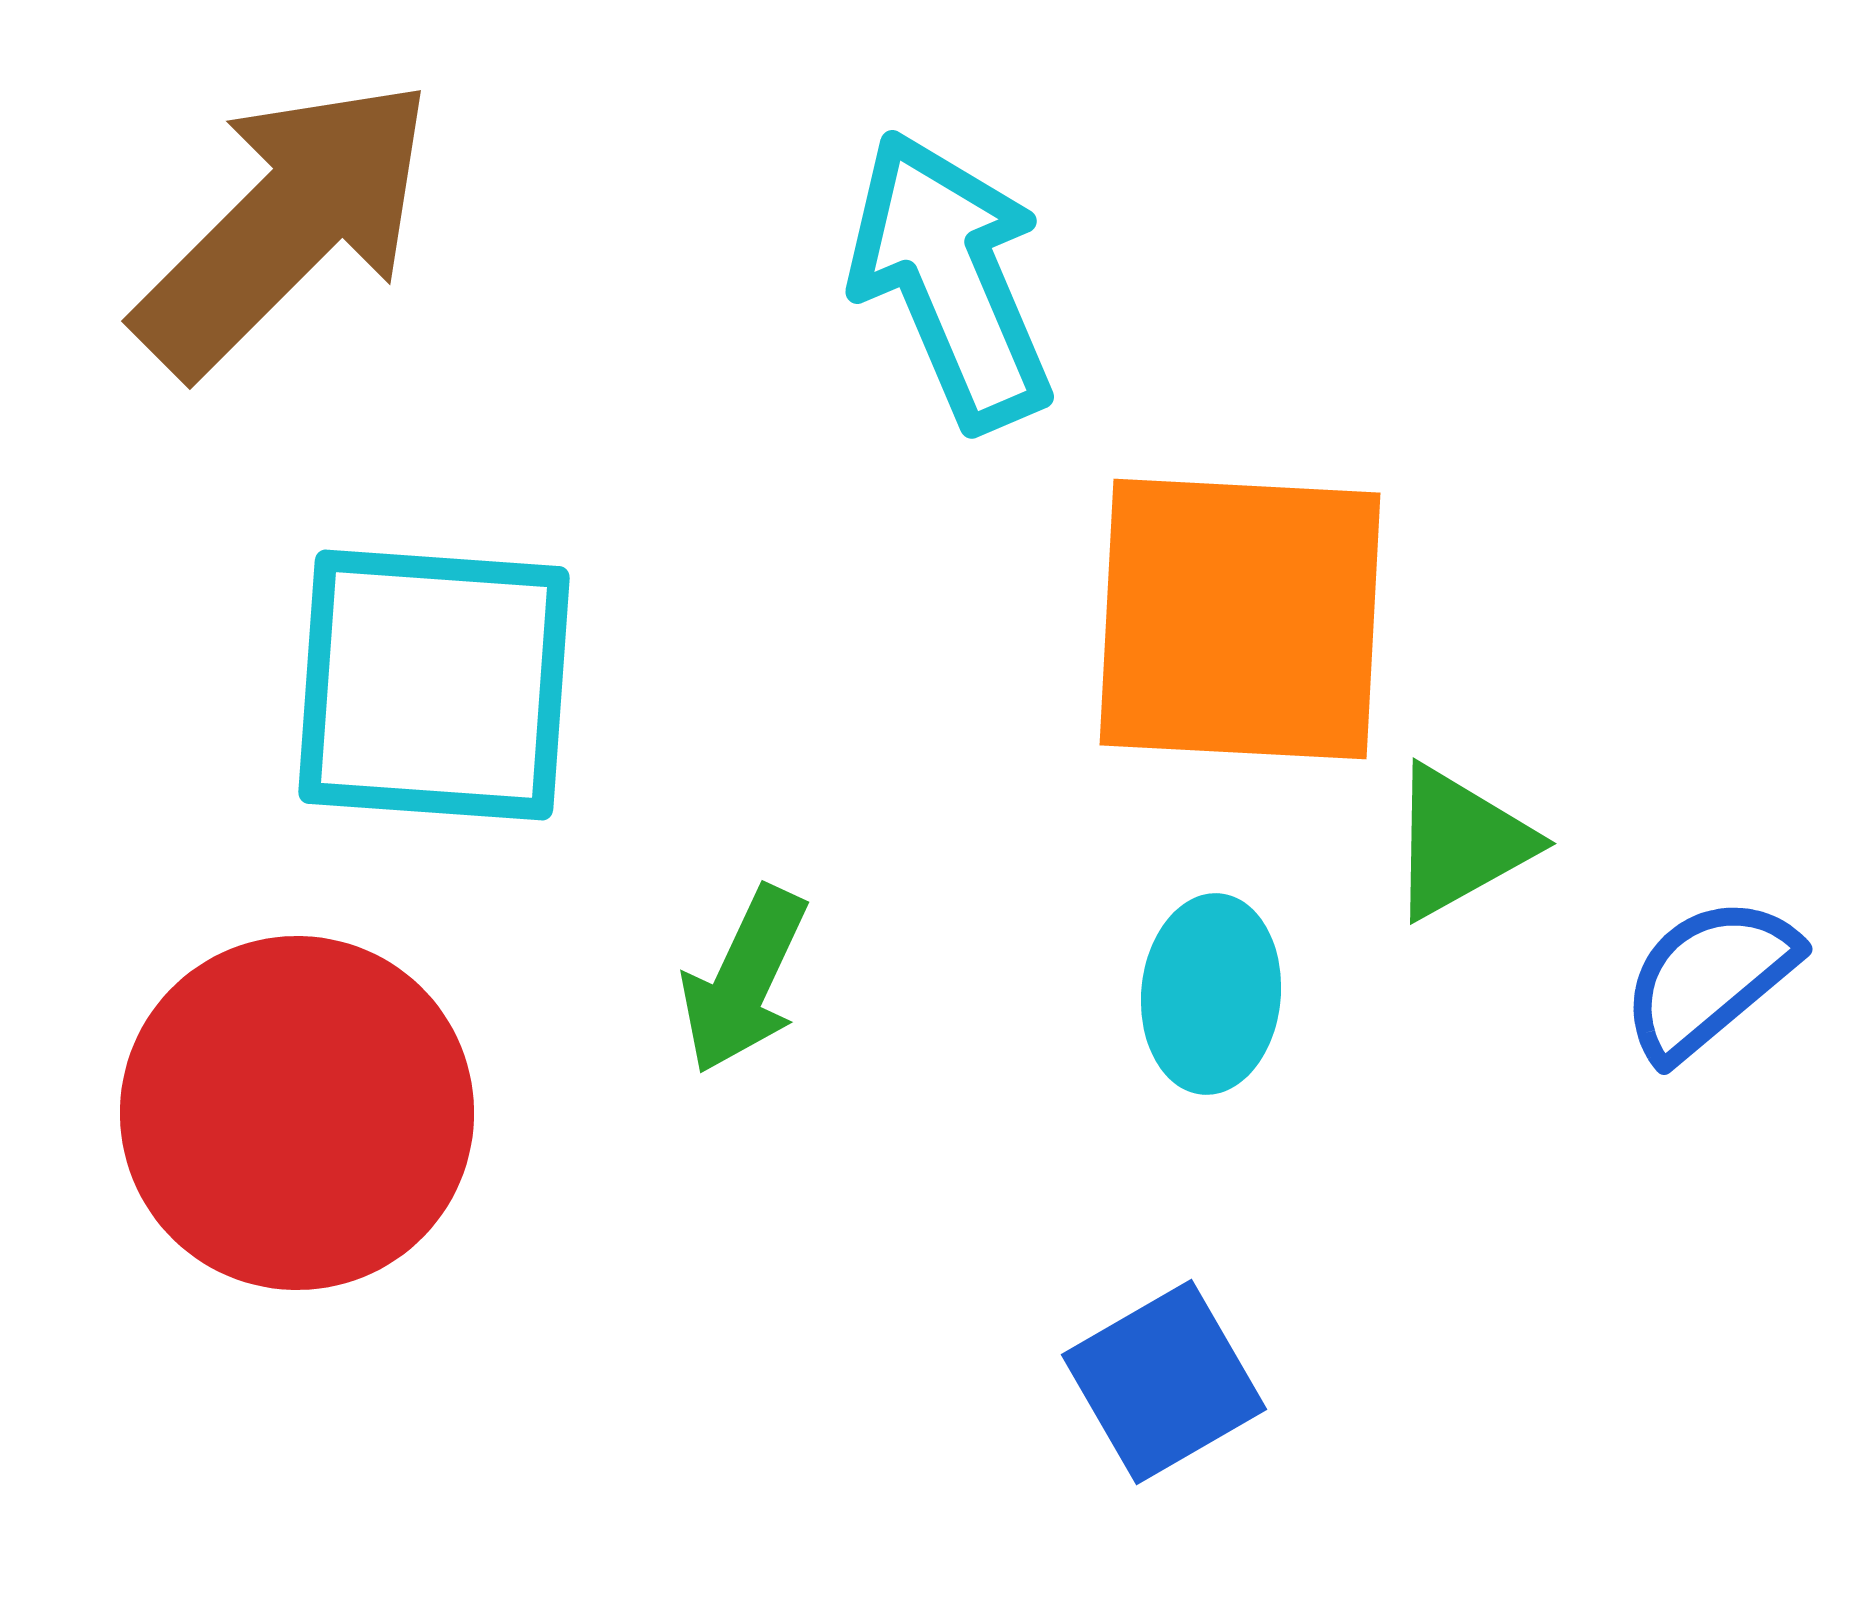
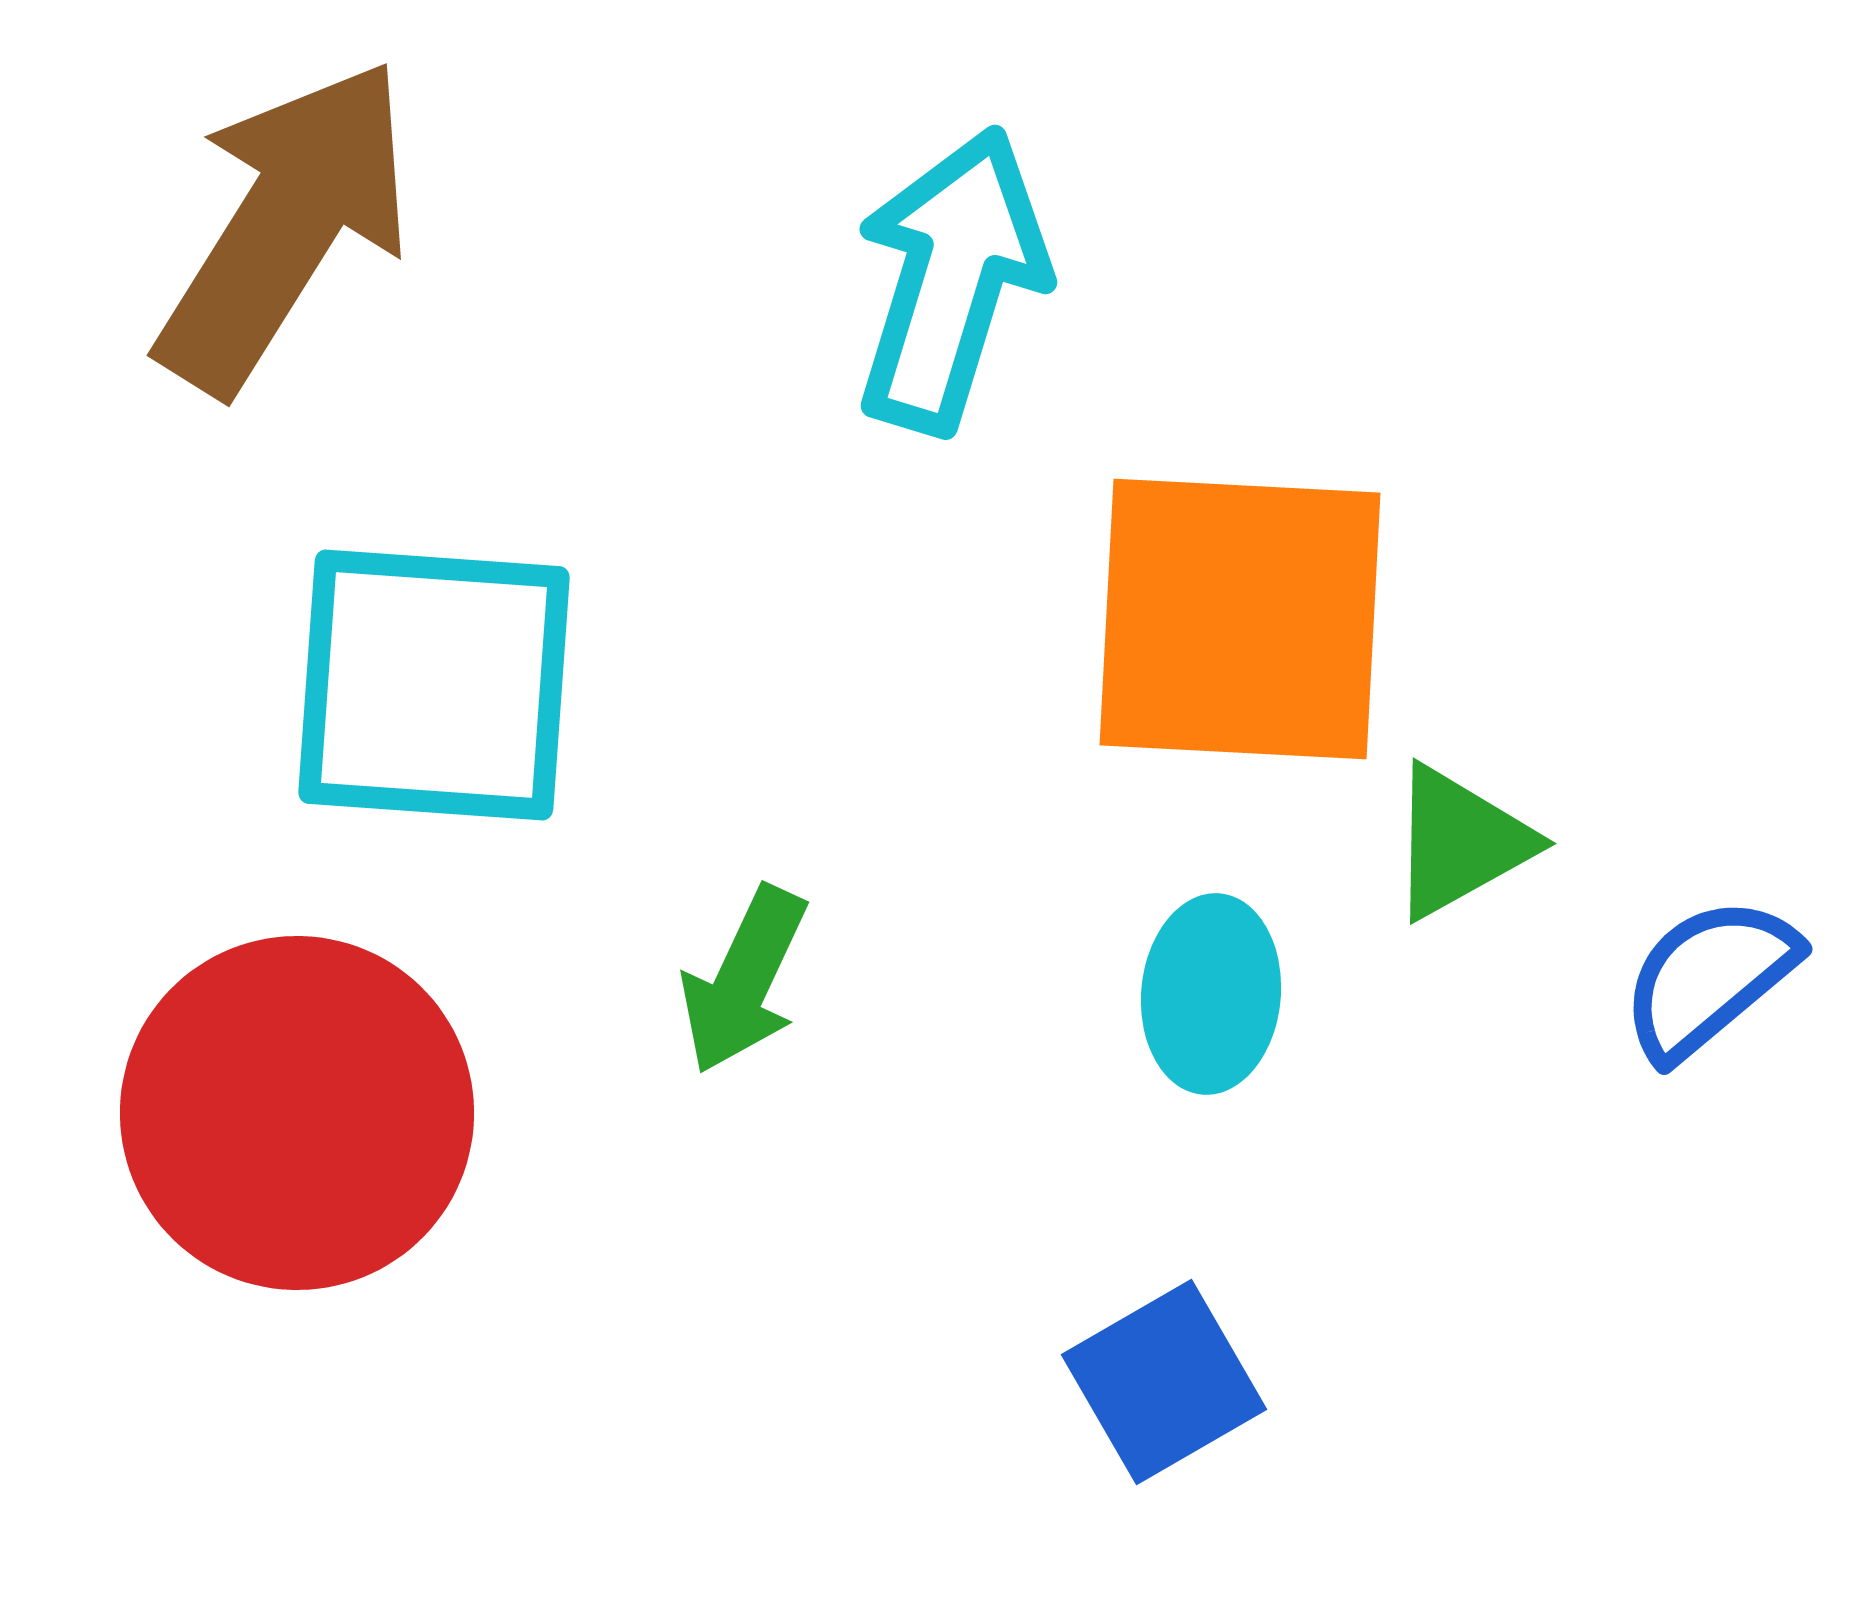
brown arrow: rotated 13 degrees counterclockwise
cyan arrow: rotated 40 degrees clockwise
